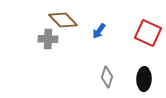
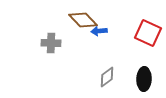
brown diamond: moved 20 px right
blue arrow: rotated 49 degrees clockwise
gray cross: moved 3 px right, 4 px down
gray diamond: rotated 35 degrees clockwise
